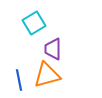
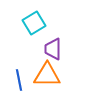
orange triangle: rotated 16 degrees clockwise
